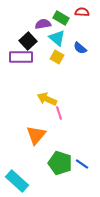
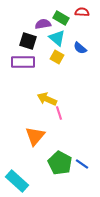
black square: rotated 30 degrees counterclockwise
purple rectangle: moved 2 px right, 5 px down
orange triangle: moved 1 px left, 1 px down
green pentagon: rotated 10 degrees clockwise
